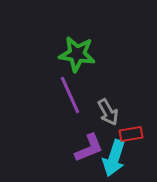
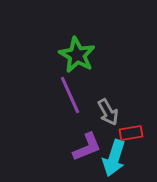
green star: moved 1 px down; rotated 21 degrees clockwise
red rectangle: moved 1 px up
purple L-shape: moved 2 px left, 1 px up
